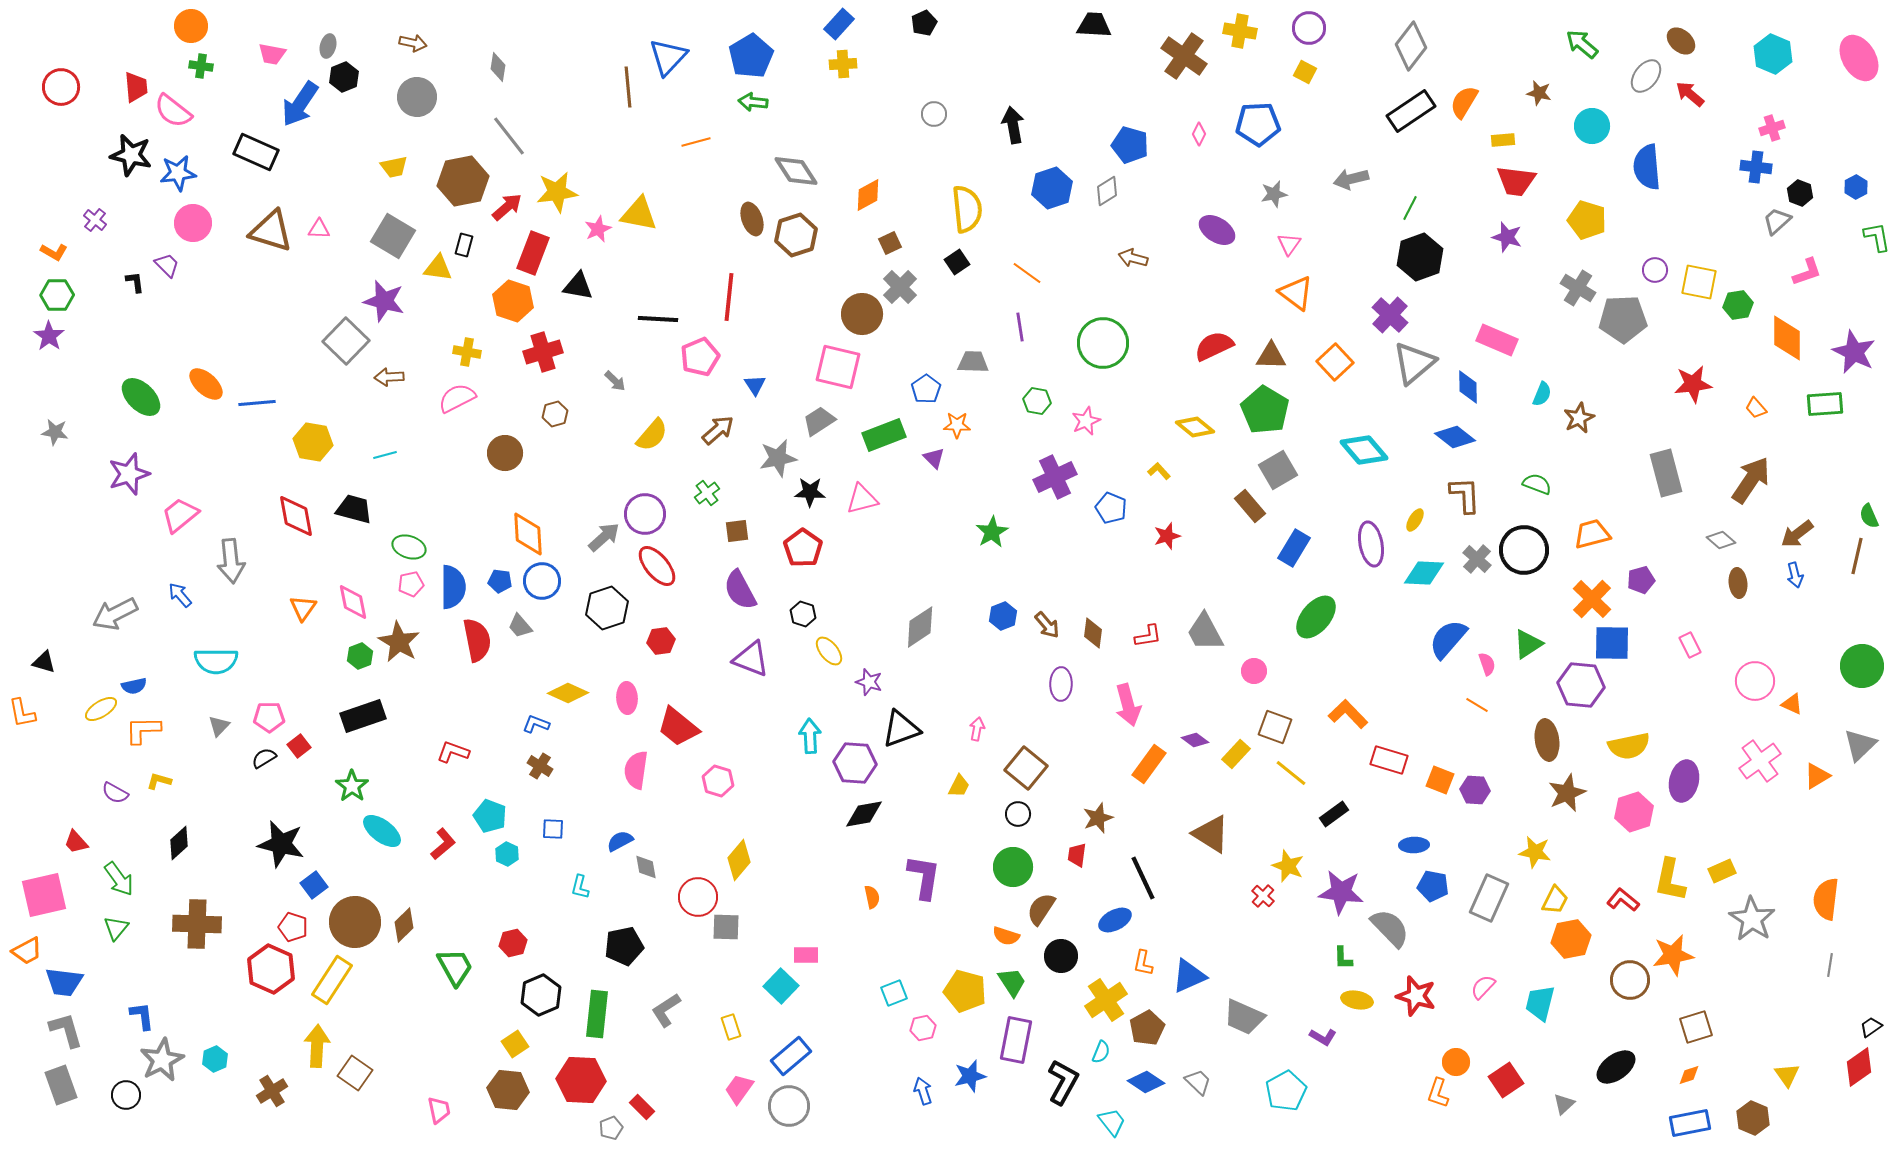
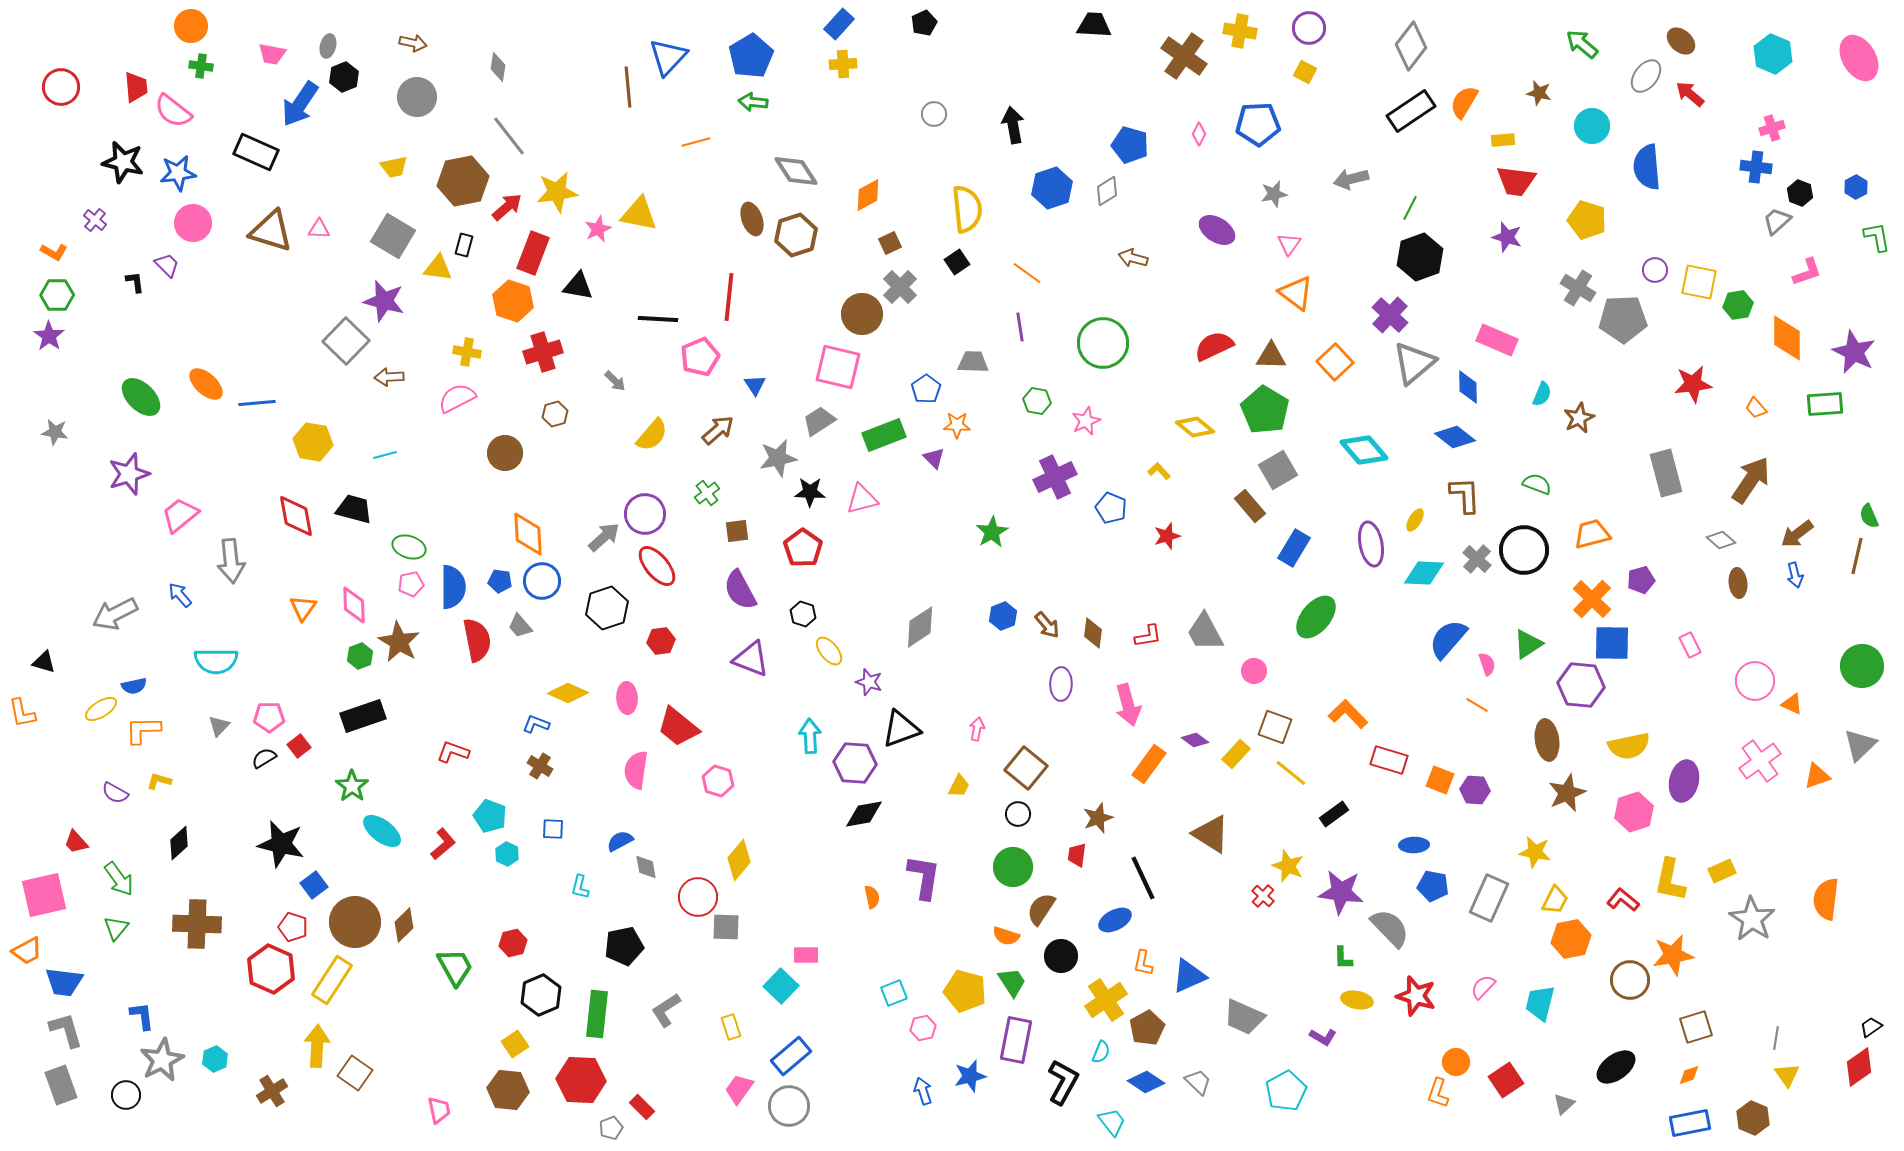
black star at (131, 155): moved 8 px left, 7 px down
pink diamond at (353, 602): moved 1 px right, 3 px down; rotated 9 degrees clockwise
orange triangle at (1817, 776): rotated 12 degrees clockwise
gray line at (1830, 965): moved 54 px left, 73 px down
